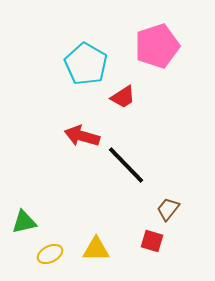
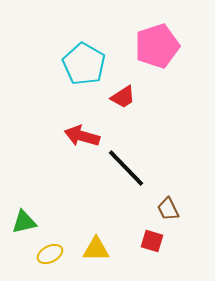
cyan pentagon: moved 2 px left
black line: moved 3 px down
brown trapezoid: rotated 65 degrees counterclockwise
